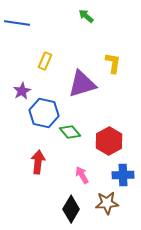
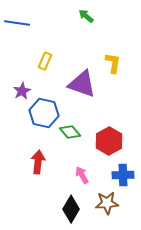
purple triangle: rotated 36 degrees clockwise
